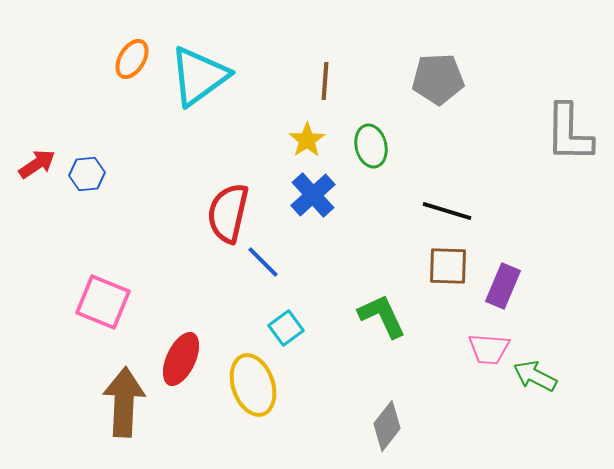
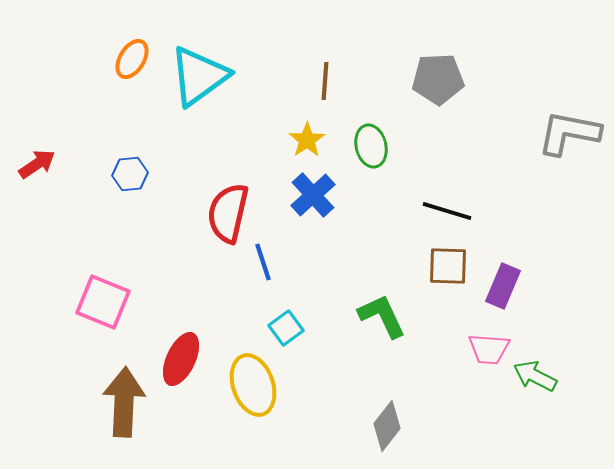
gray L-shape: rotated 100 degrees clockwise
blue hexagon: moved 43 px right
blue line: rotated 27 degrees clockwise
